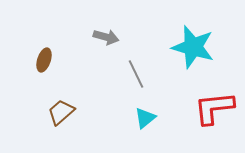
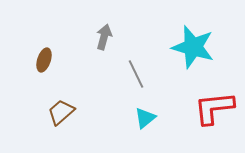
gray arrow: moved 2 px left; rotated 90 degrees counterclockwise
